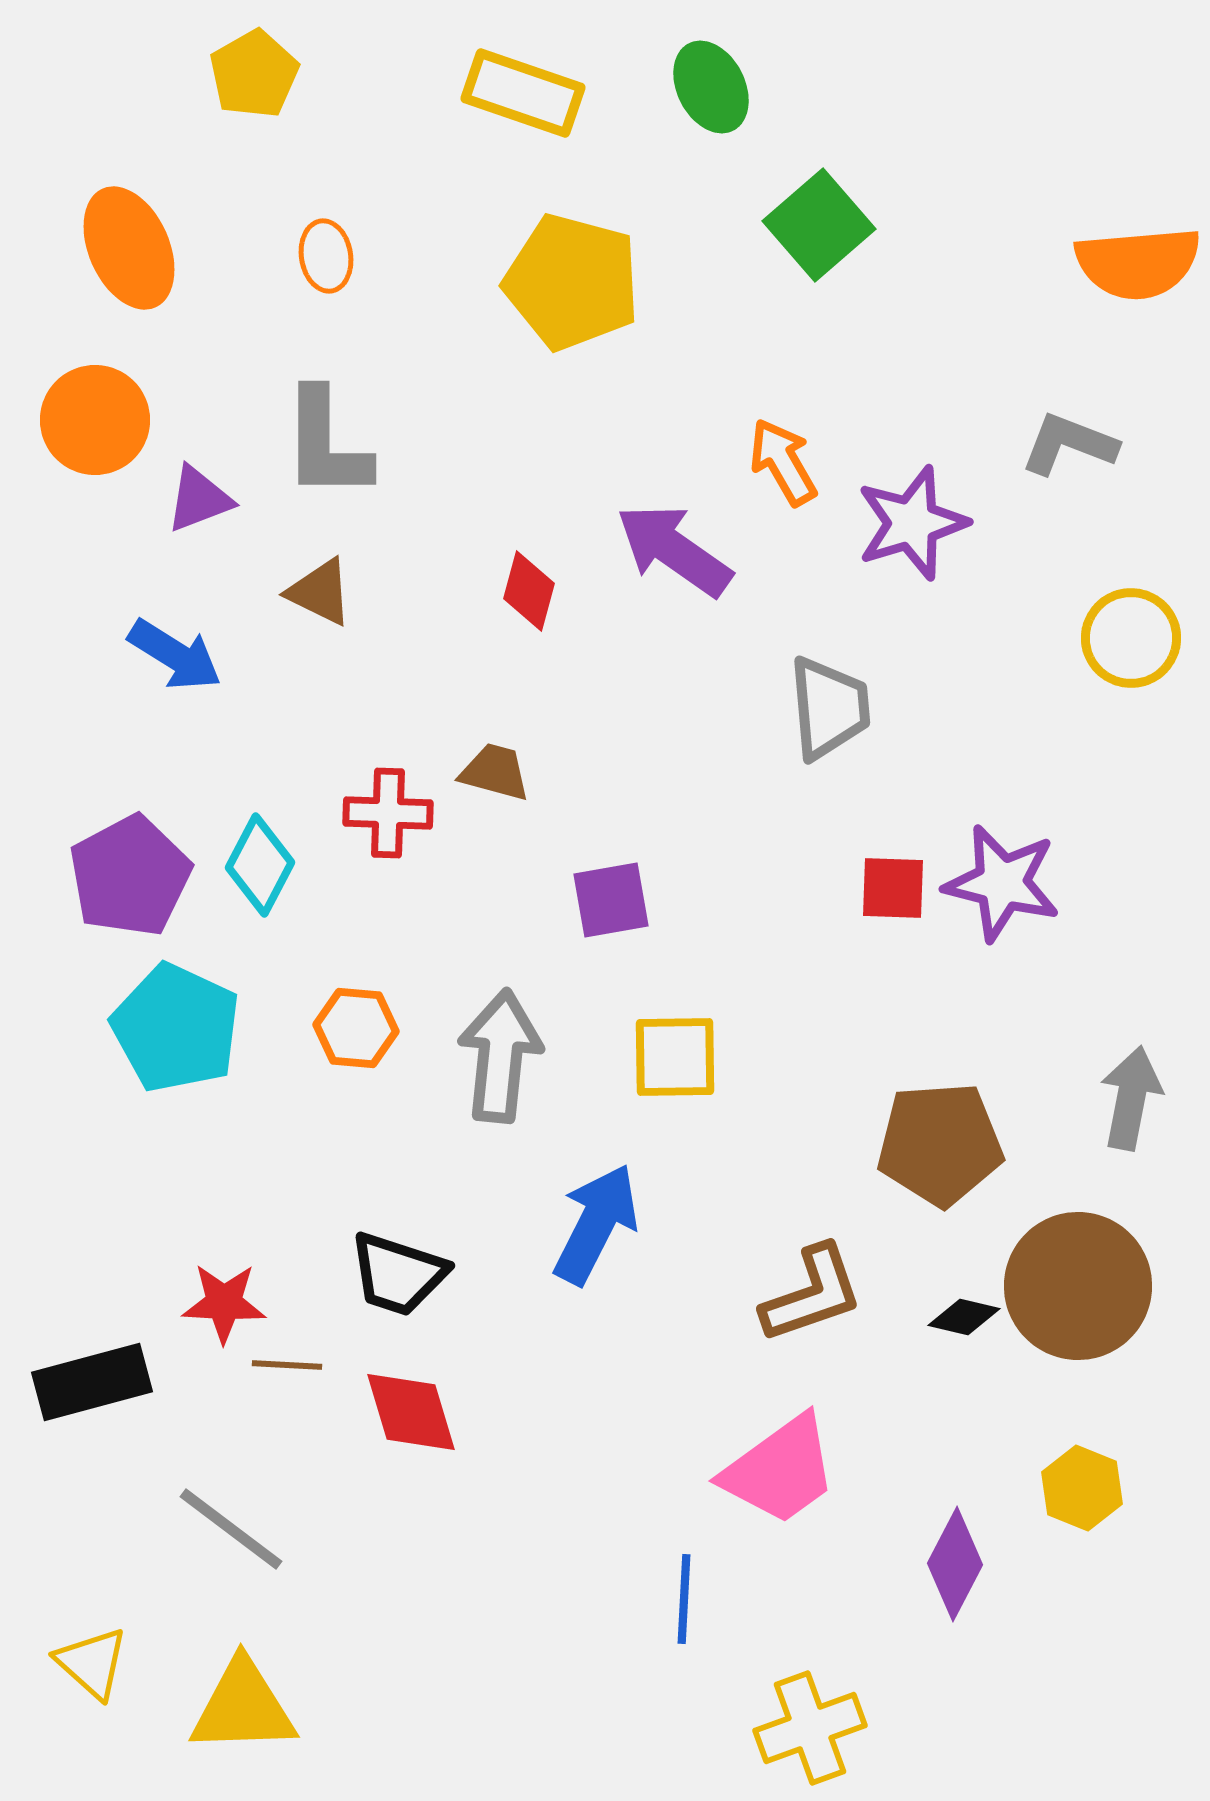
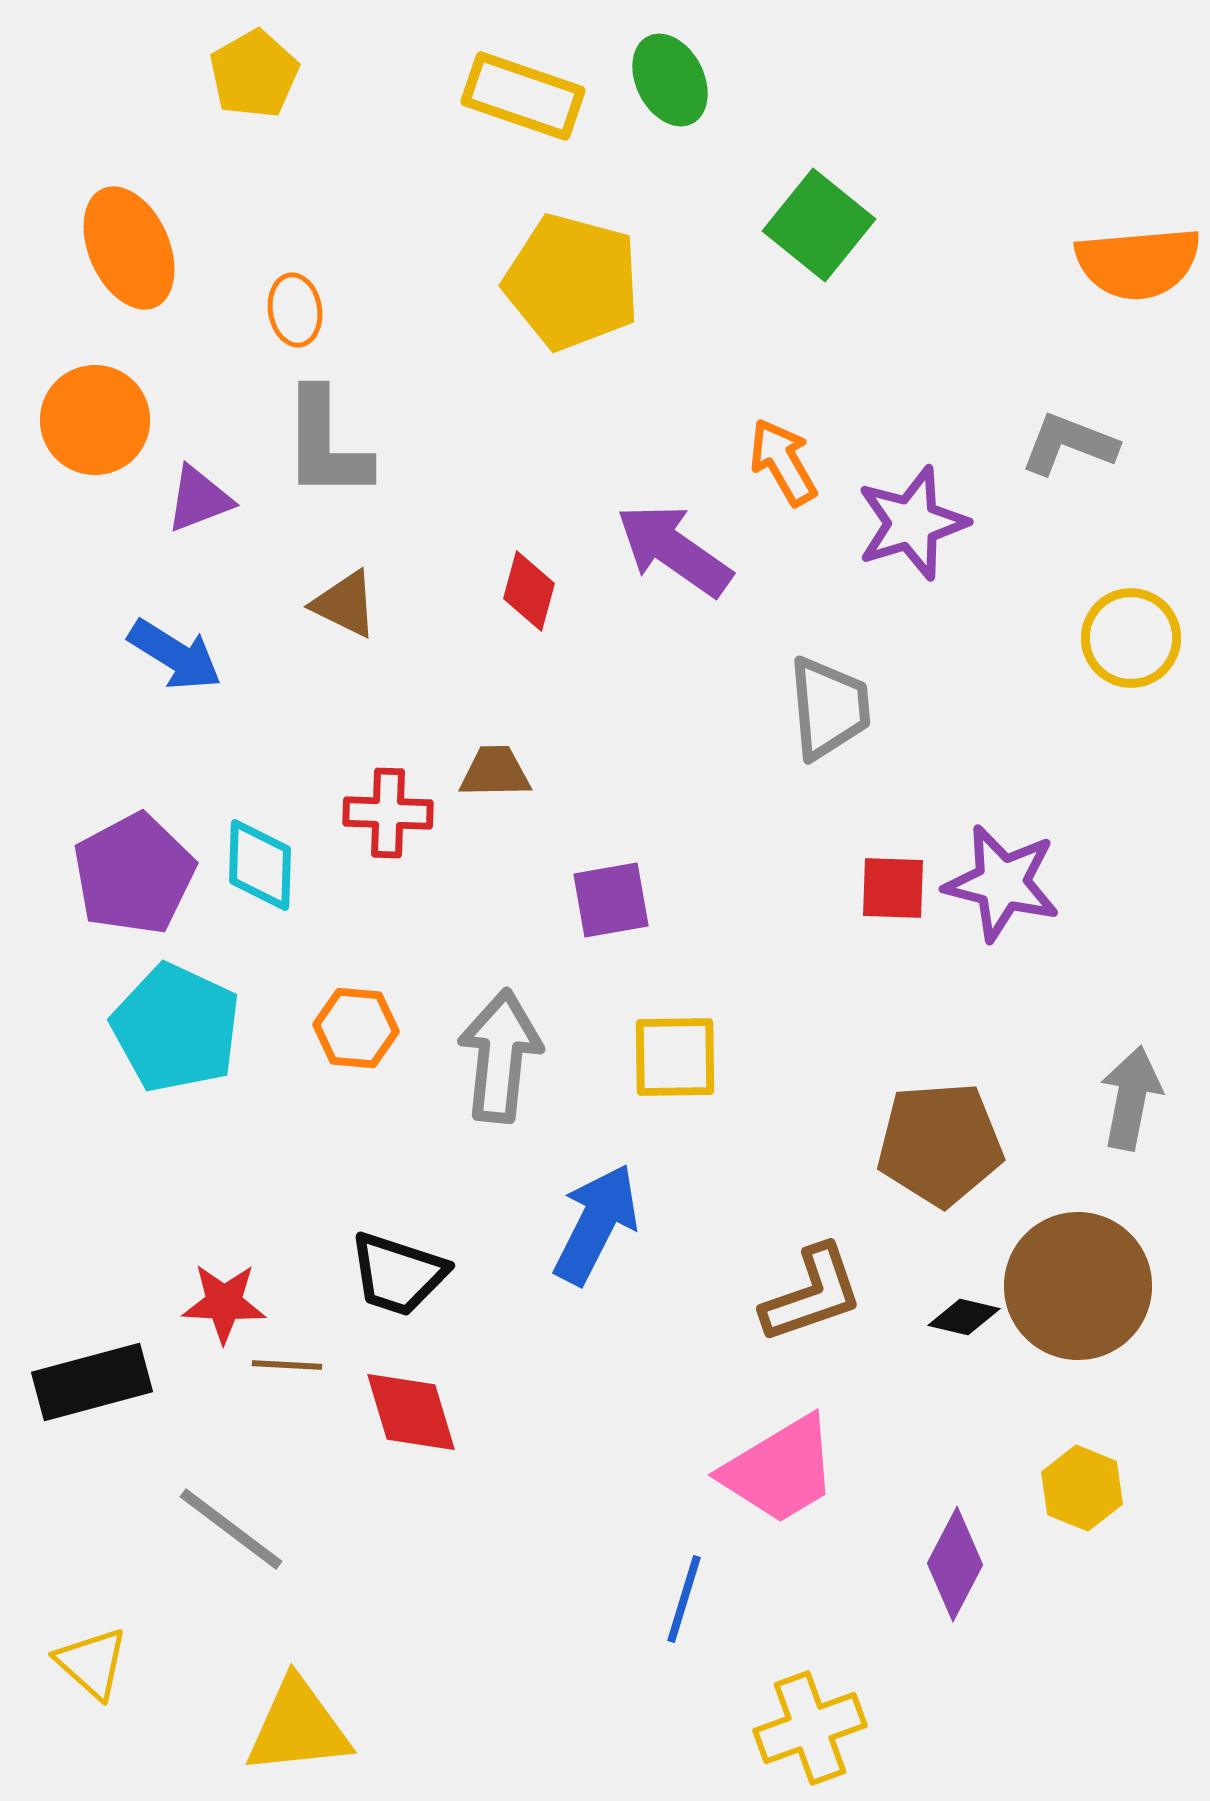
green ellipse at (711, 87): moved 41 px left, 7 px up
yellow rectangle at (523, 93): moved 3 px down
green square at (819, 225): rotated 10 degrees counterclockwise
orange ellipse at (326, 256): moved 31 px left, 54 px down
brown triangle at (320, 592): moved 25 px right, 12 px down
brown trapezoid at (495, 772): rotated 16 degrees counterclockwise
cyan diamond at (260, 865): rotated 26 degrees counterclockwise
purple pentagon at (130, 876): moved 4 px right, 2 px up
pink trapezoid at (780, 1470): rotated 5 degrees clockwise
blue line at (684, 1599): rotated 14 degrees clockwise
yellow triangle at (243, 1707): moved 55 px right, 20 px down; rotated 4 degrees counterclockwise
